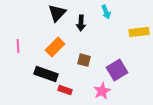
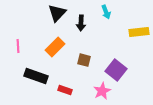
purple square: moved 1 px left; rotated 20 degrees counterclockwise
black rectangle: moved 10 px left, 2 px down
